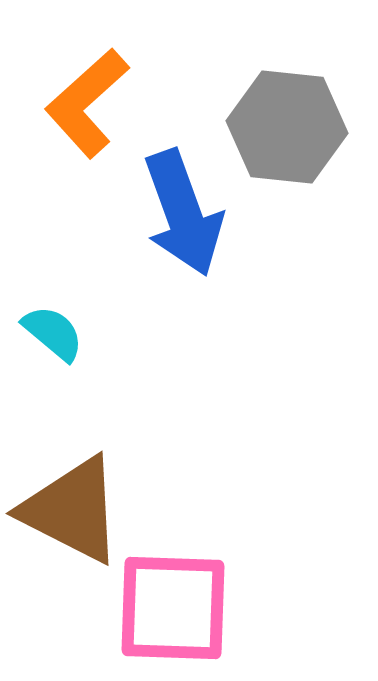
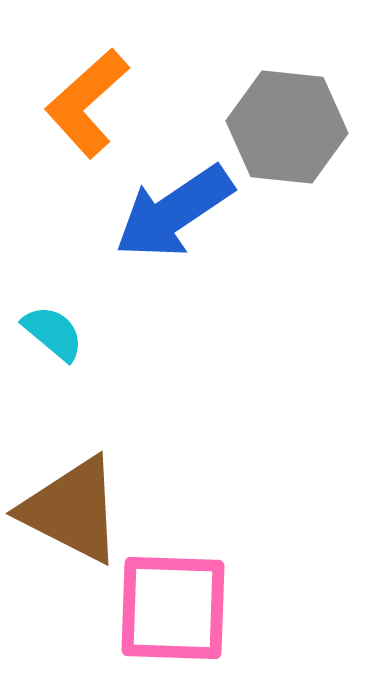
blue arrow: moved 9 px left, 1 px up; rotated 76 degrees clockwise
